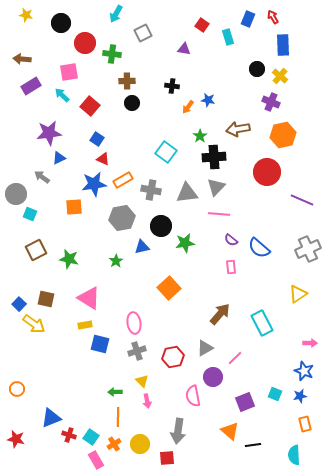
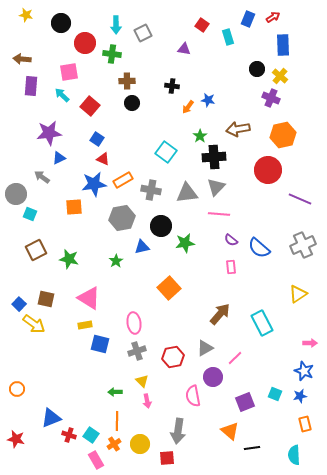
cyan arrow at (116, 14): moved 11 px down; rotated 30 degrees counterclockwise
red arrow at (273, 17): rotated 88 degrees clockwise
purple rectangle at (31, 86): rotated 54 degrees counterclockwise
purple cross at (271, 102): moved 4 px up
red circle at (267, 172): moved 1 px right, 2 px up
purple line at (302, 200): moved 2 px left, 1 px up
gray cross at (308, 249): moved 5 px left, 4 px up
orange line at (118, 417): moved 1 px left, 4 px down
cyan square at (91, 437): moved 2 px up
black line at (253, 445): moved 1 px left, 3 px down
